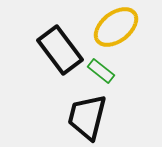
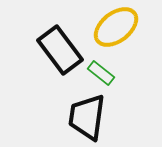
green rectangle: moved 2 px down
black trapezoid: rotated 6 degrees counterclockwise
